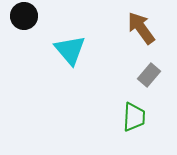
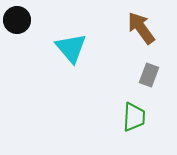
black circle: moved 7 px left, 4 px down
cyan triangle: moved 1 px right, 2 px up
gray rectangle: rotated 20 degrees counterclockwise
